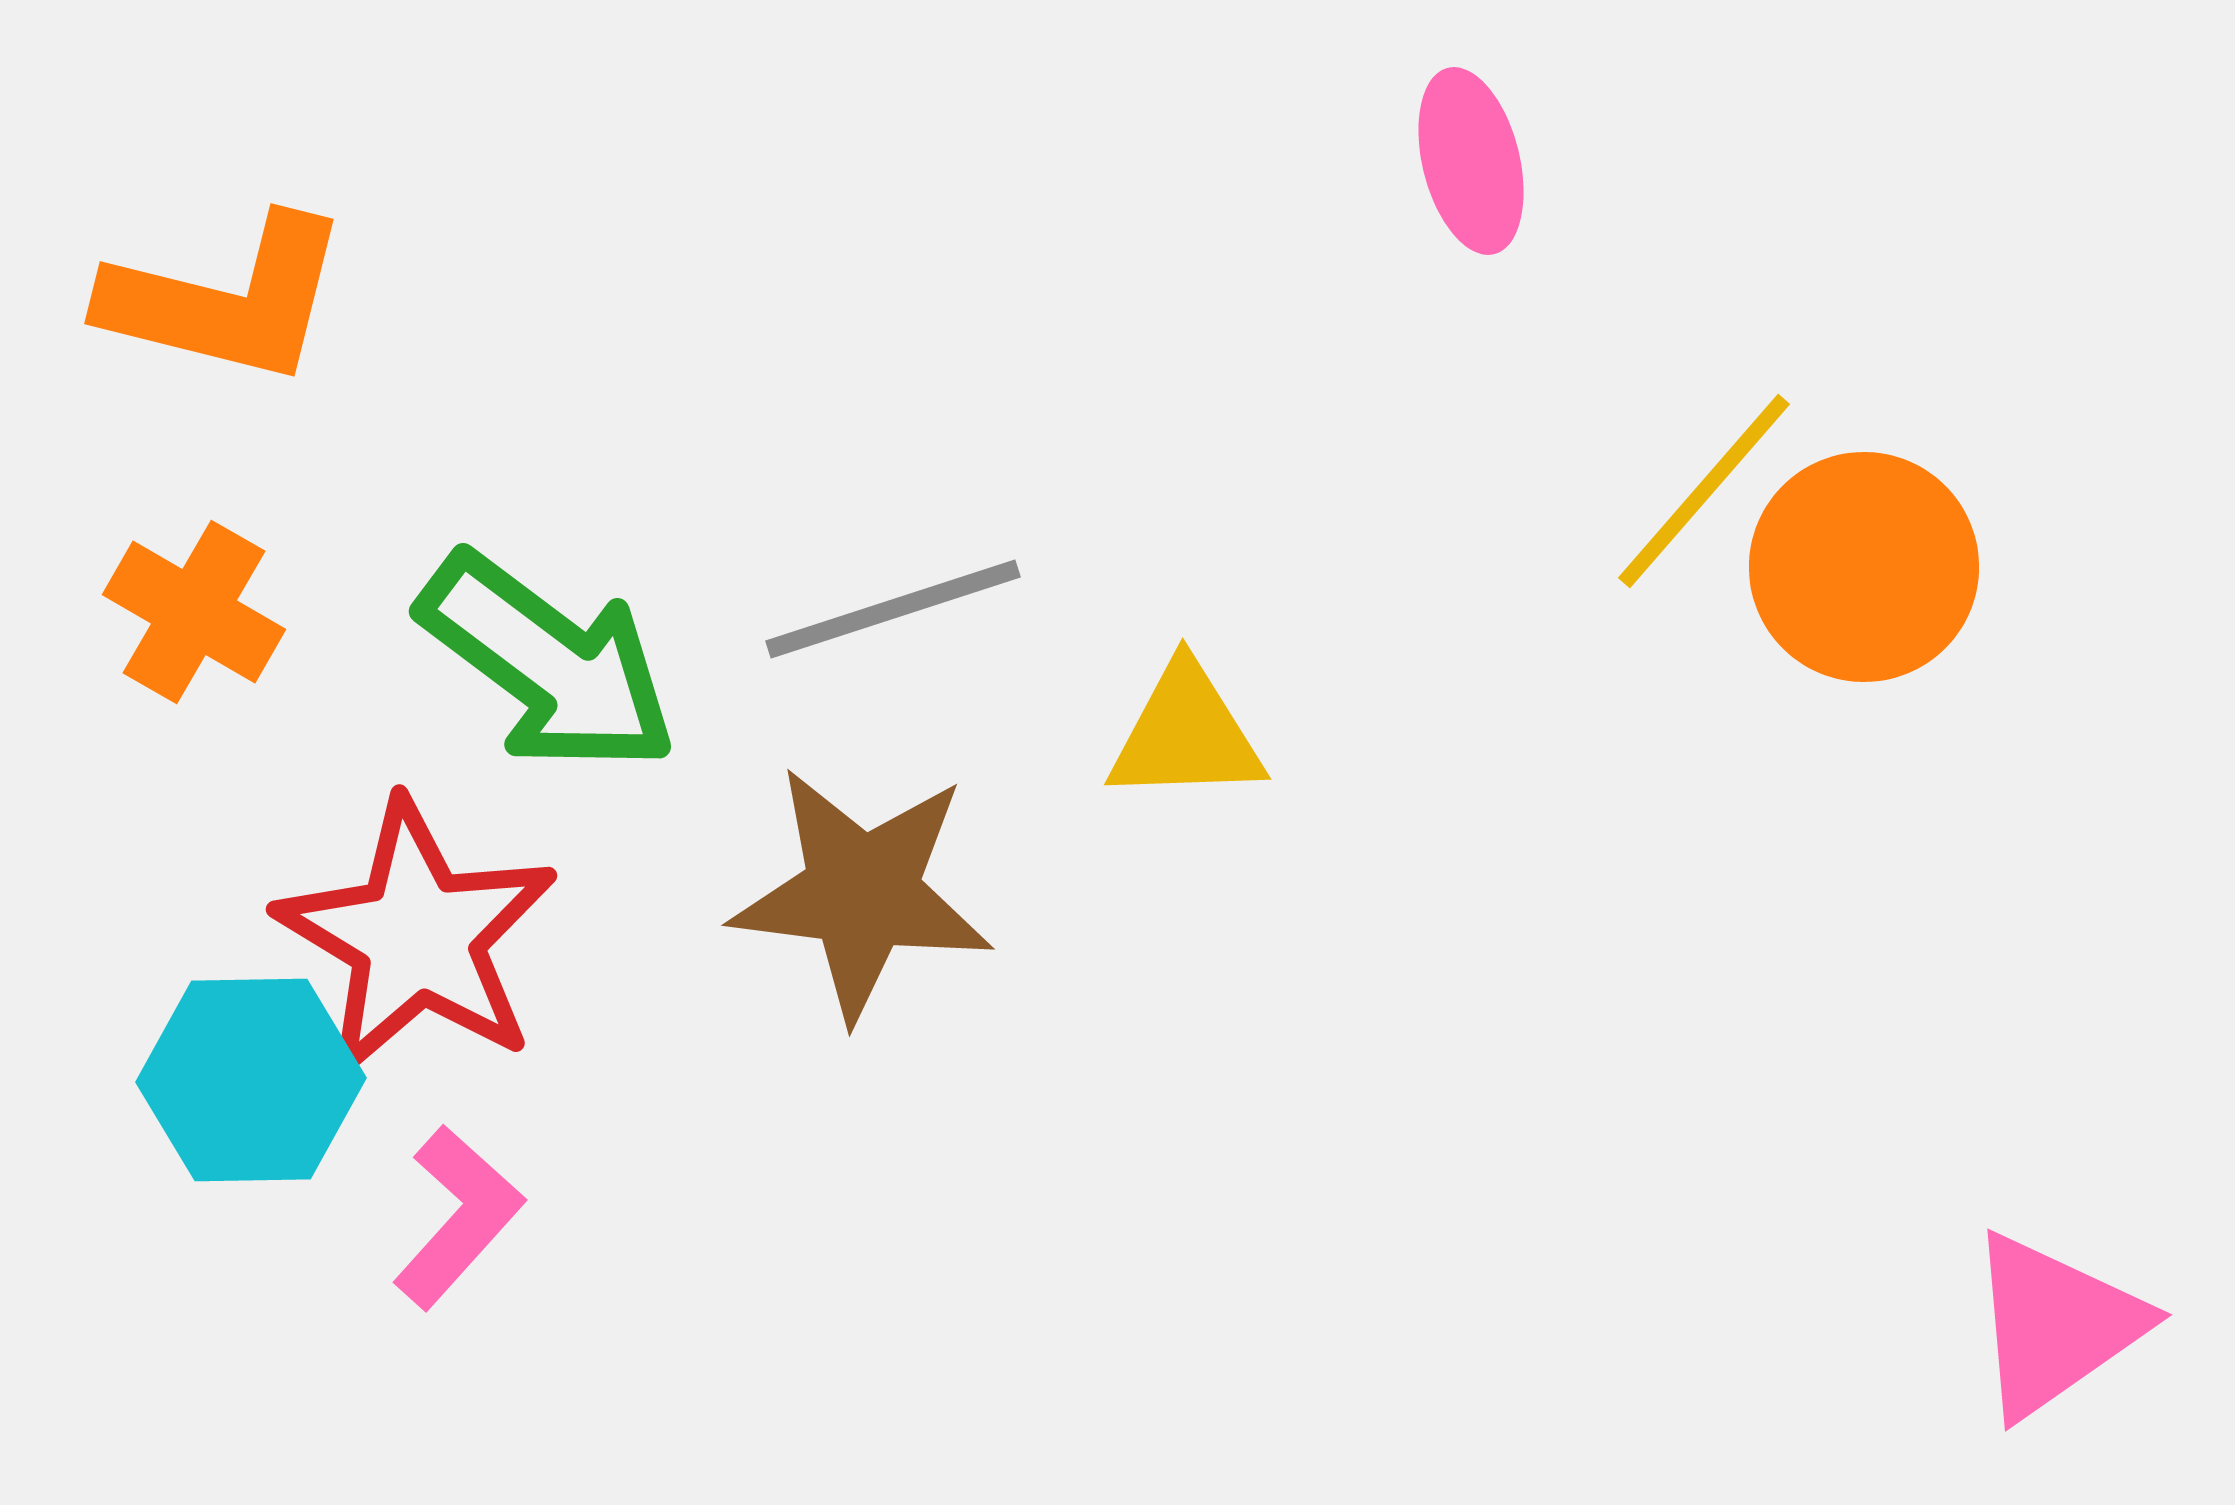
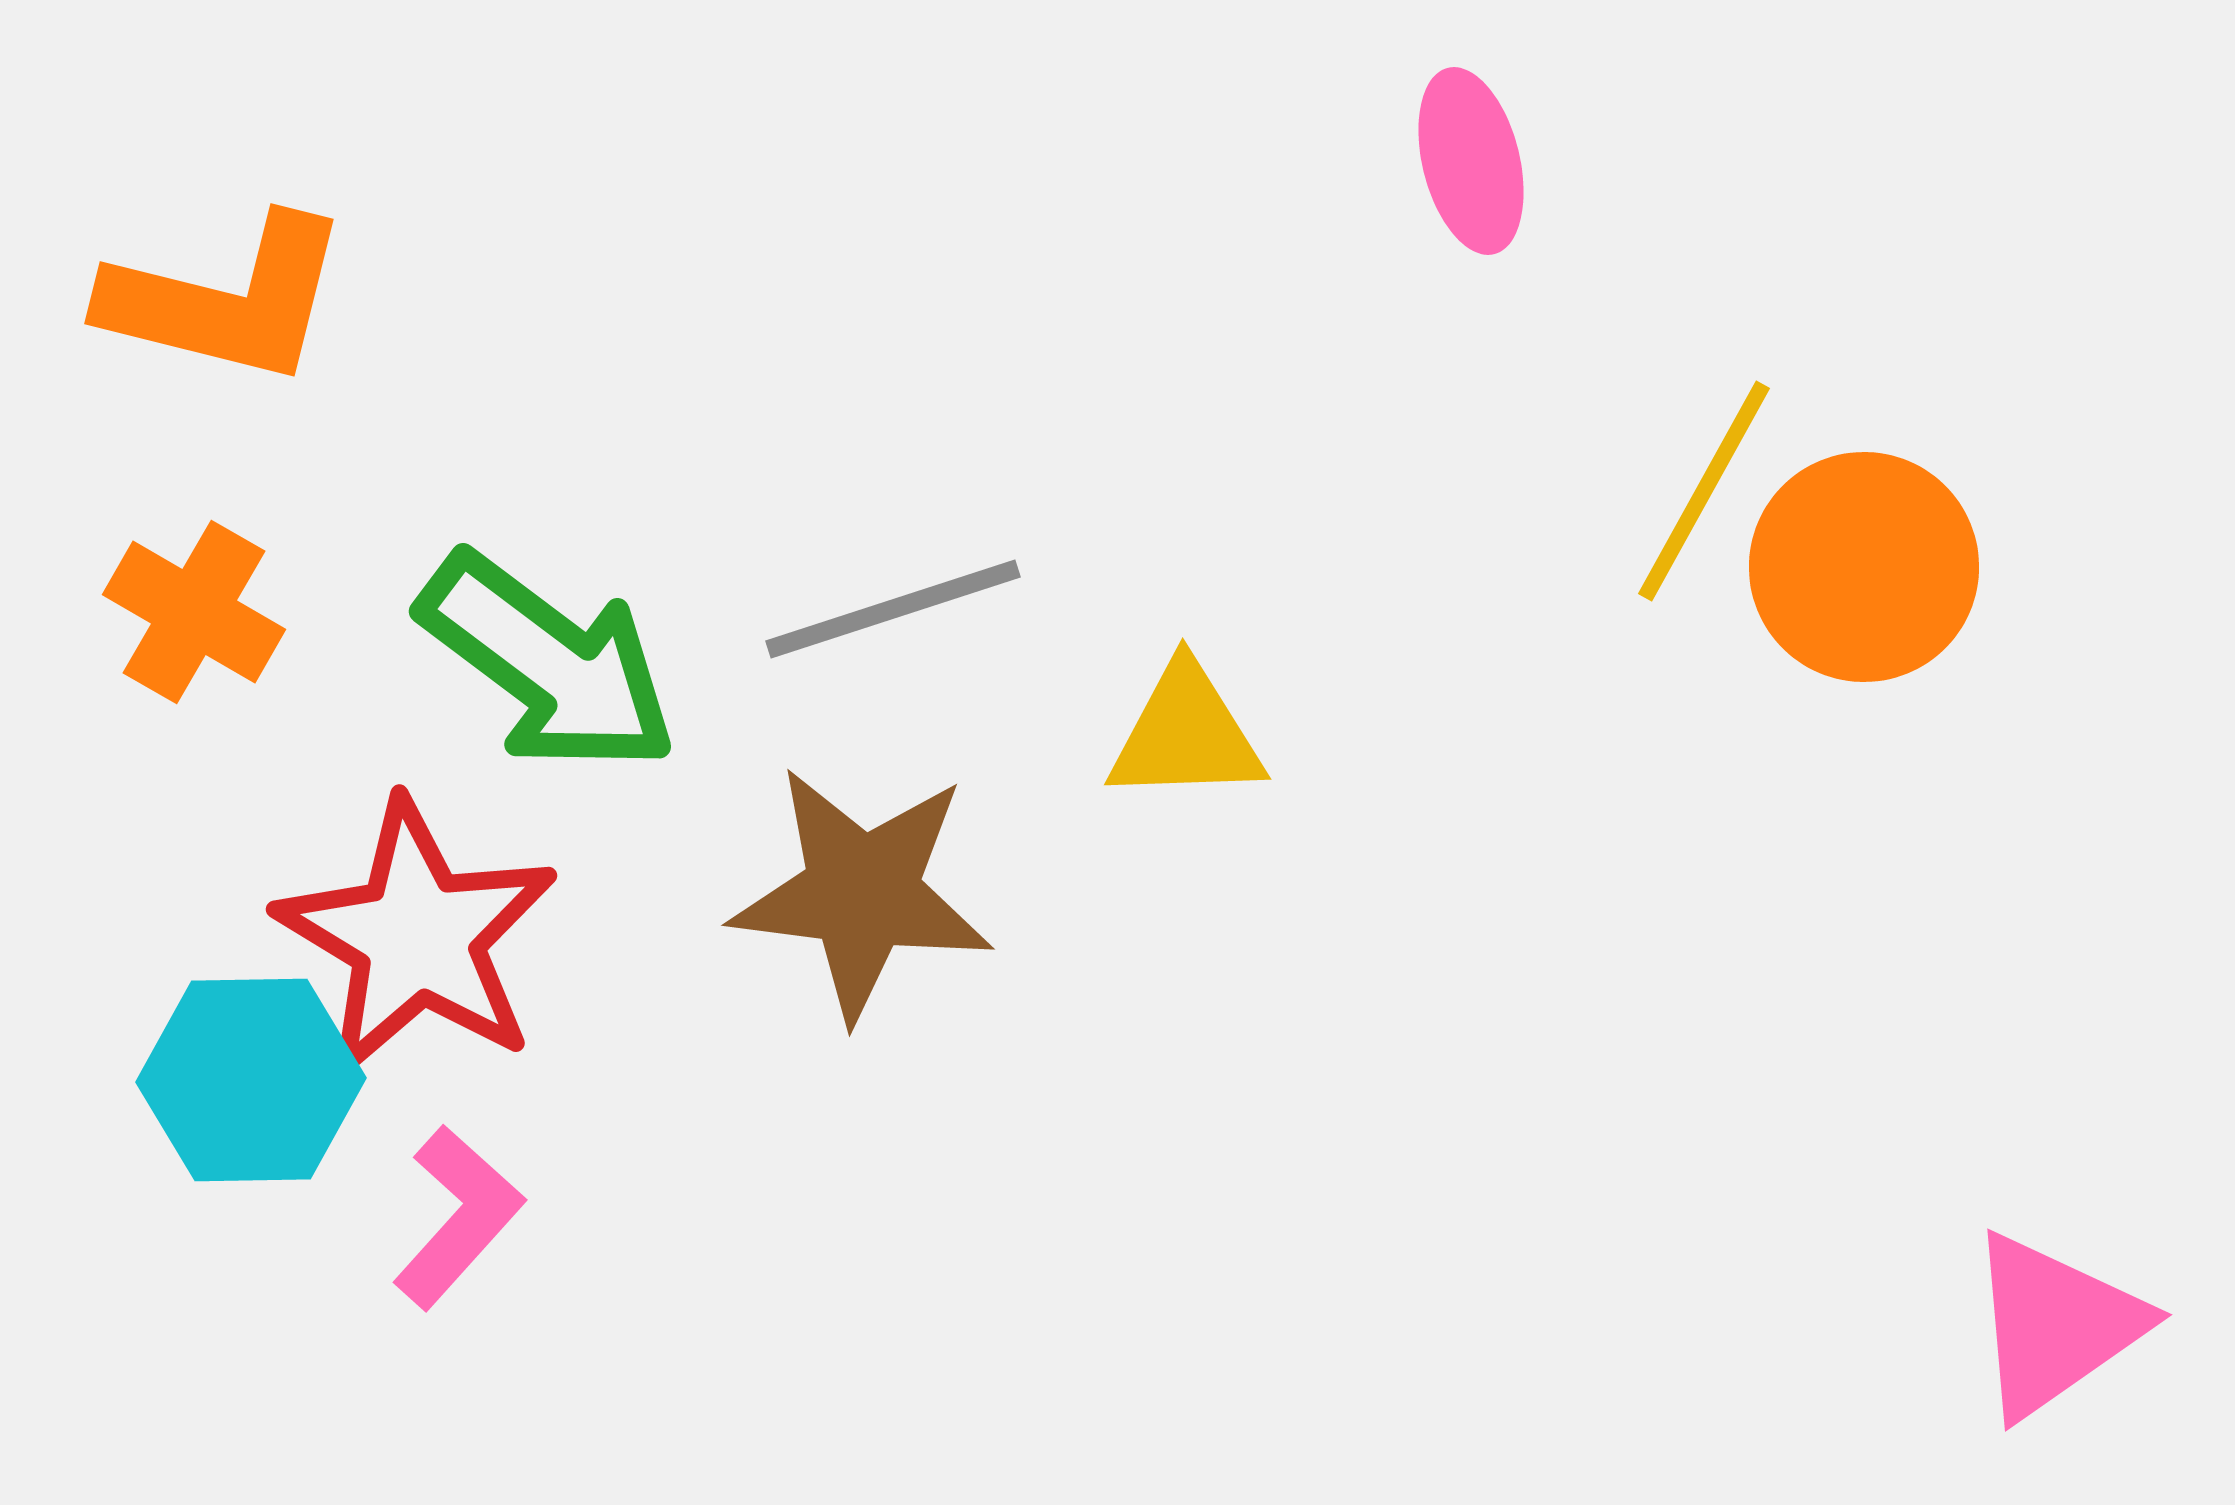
yellow line: rotated 12 degrees counterclockwise
